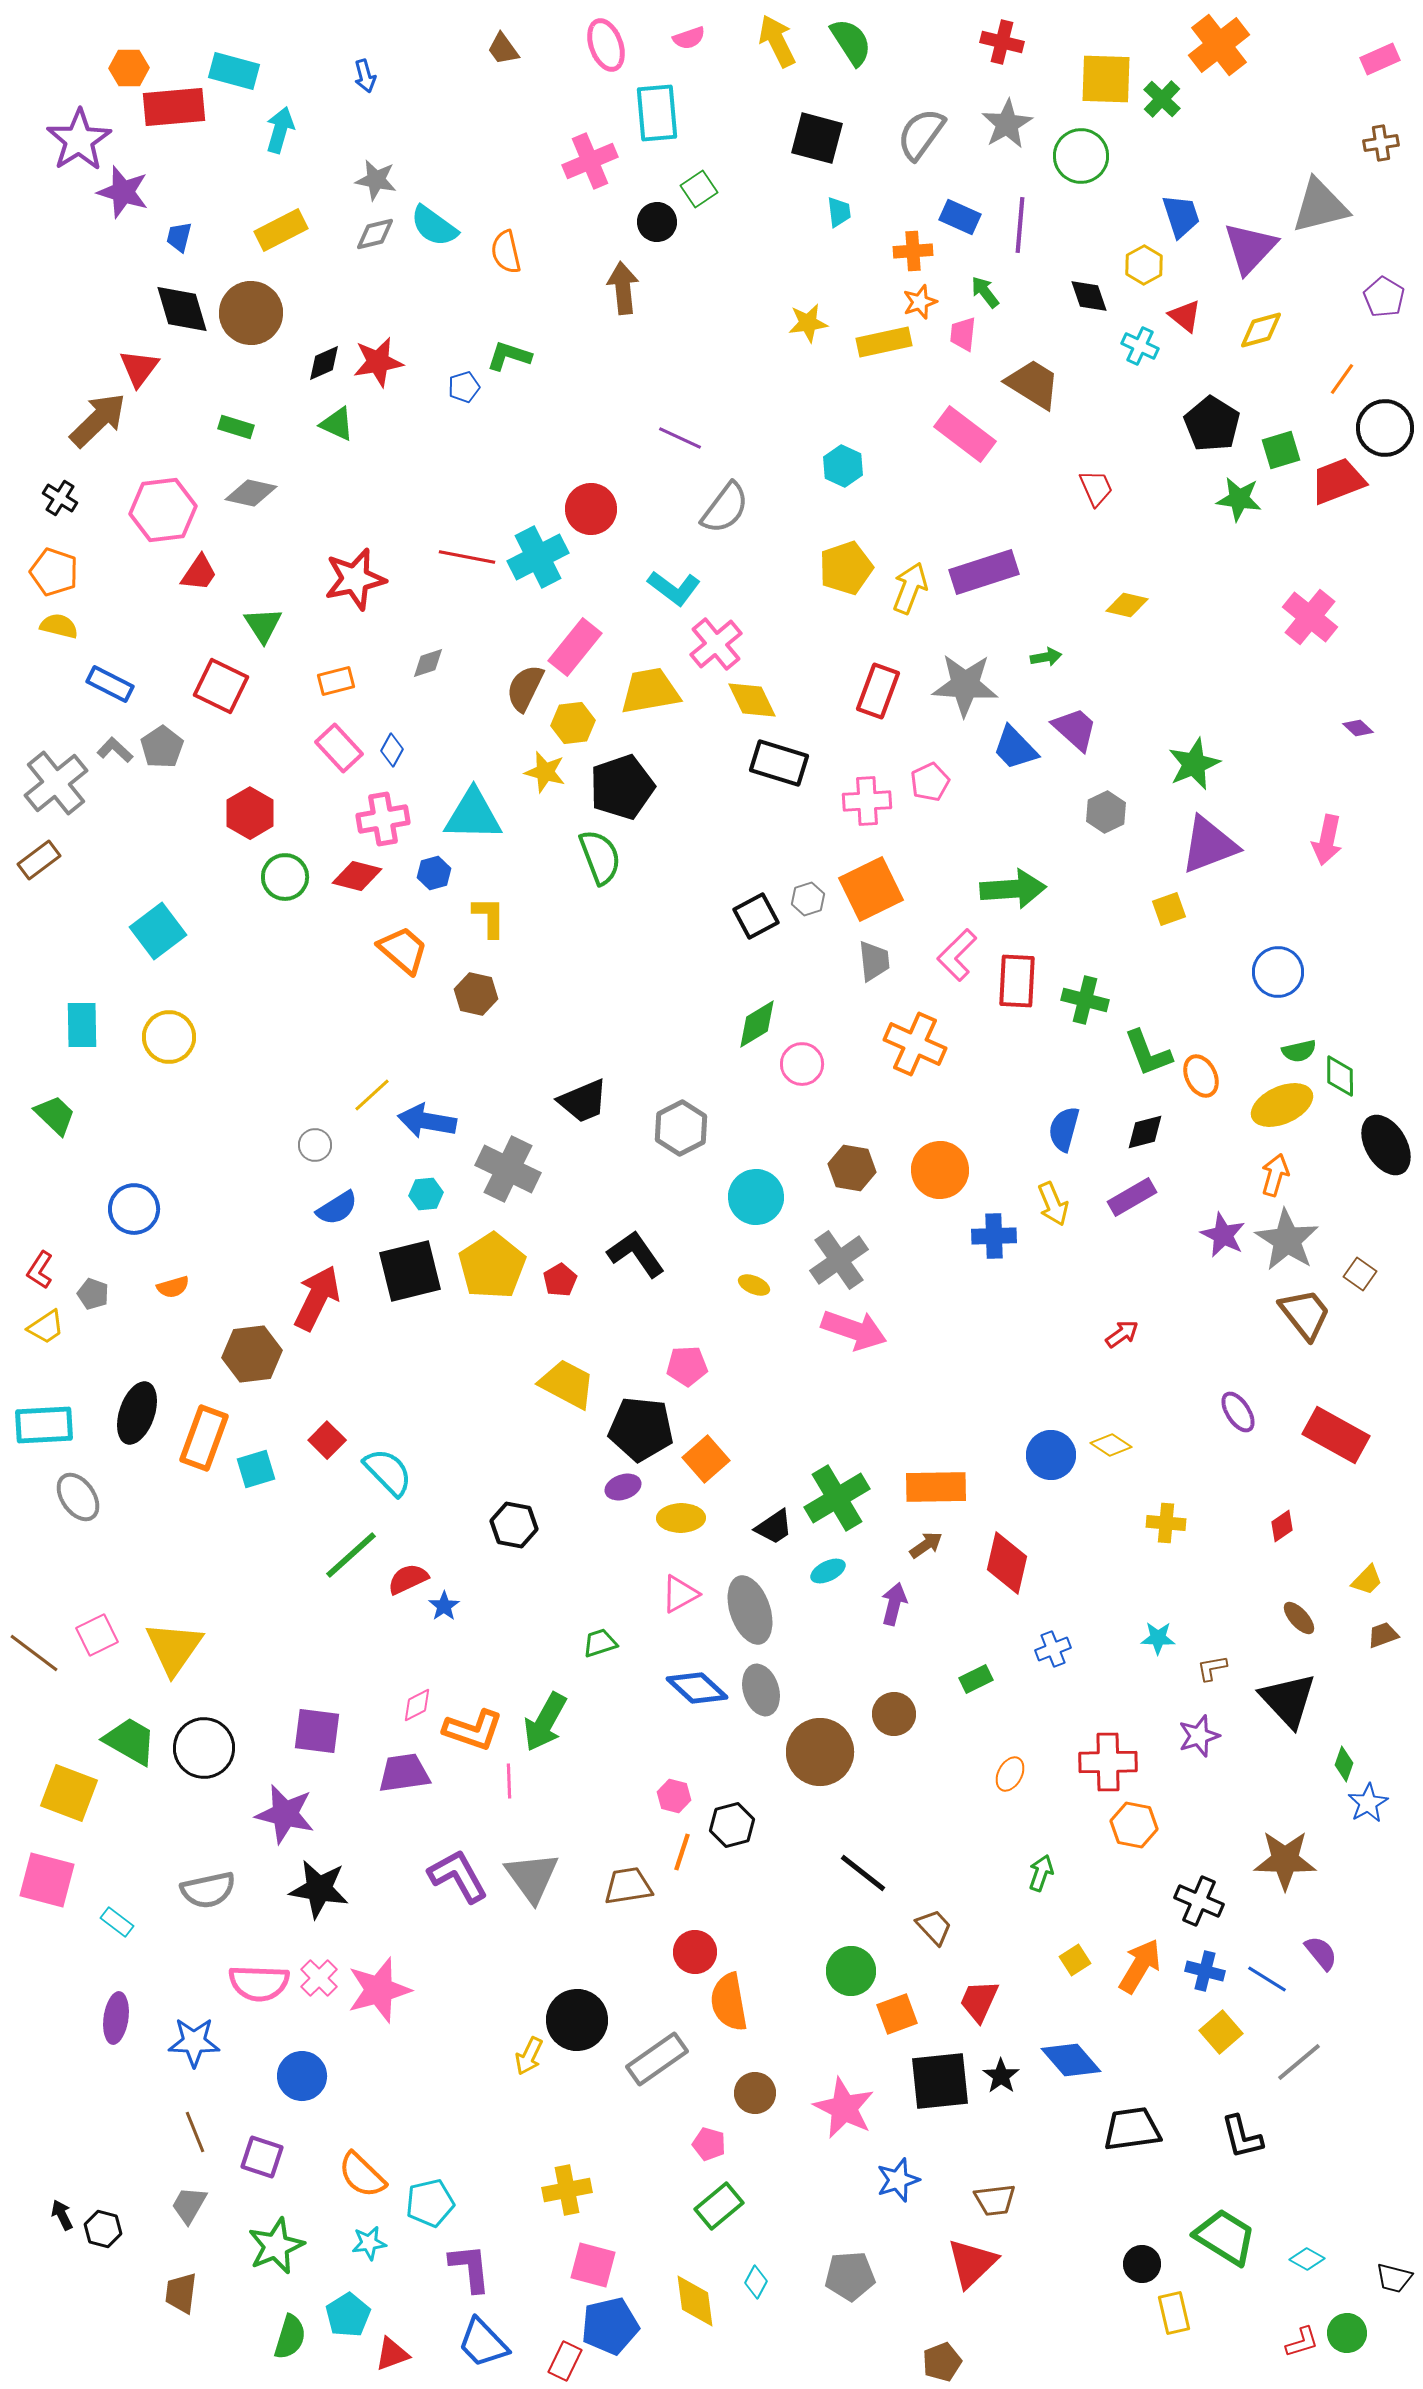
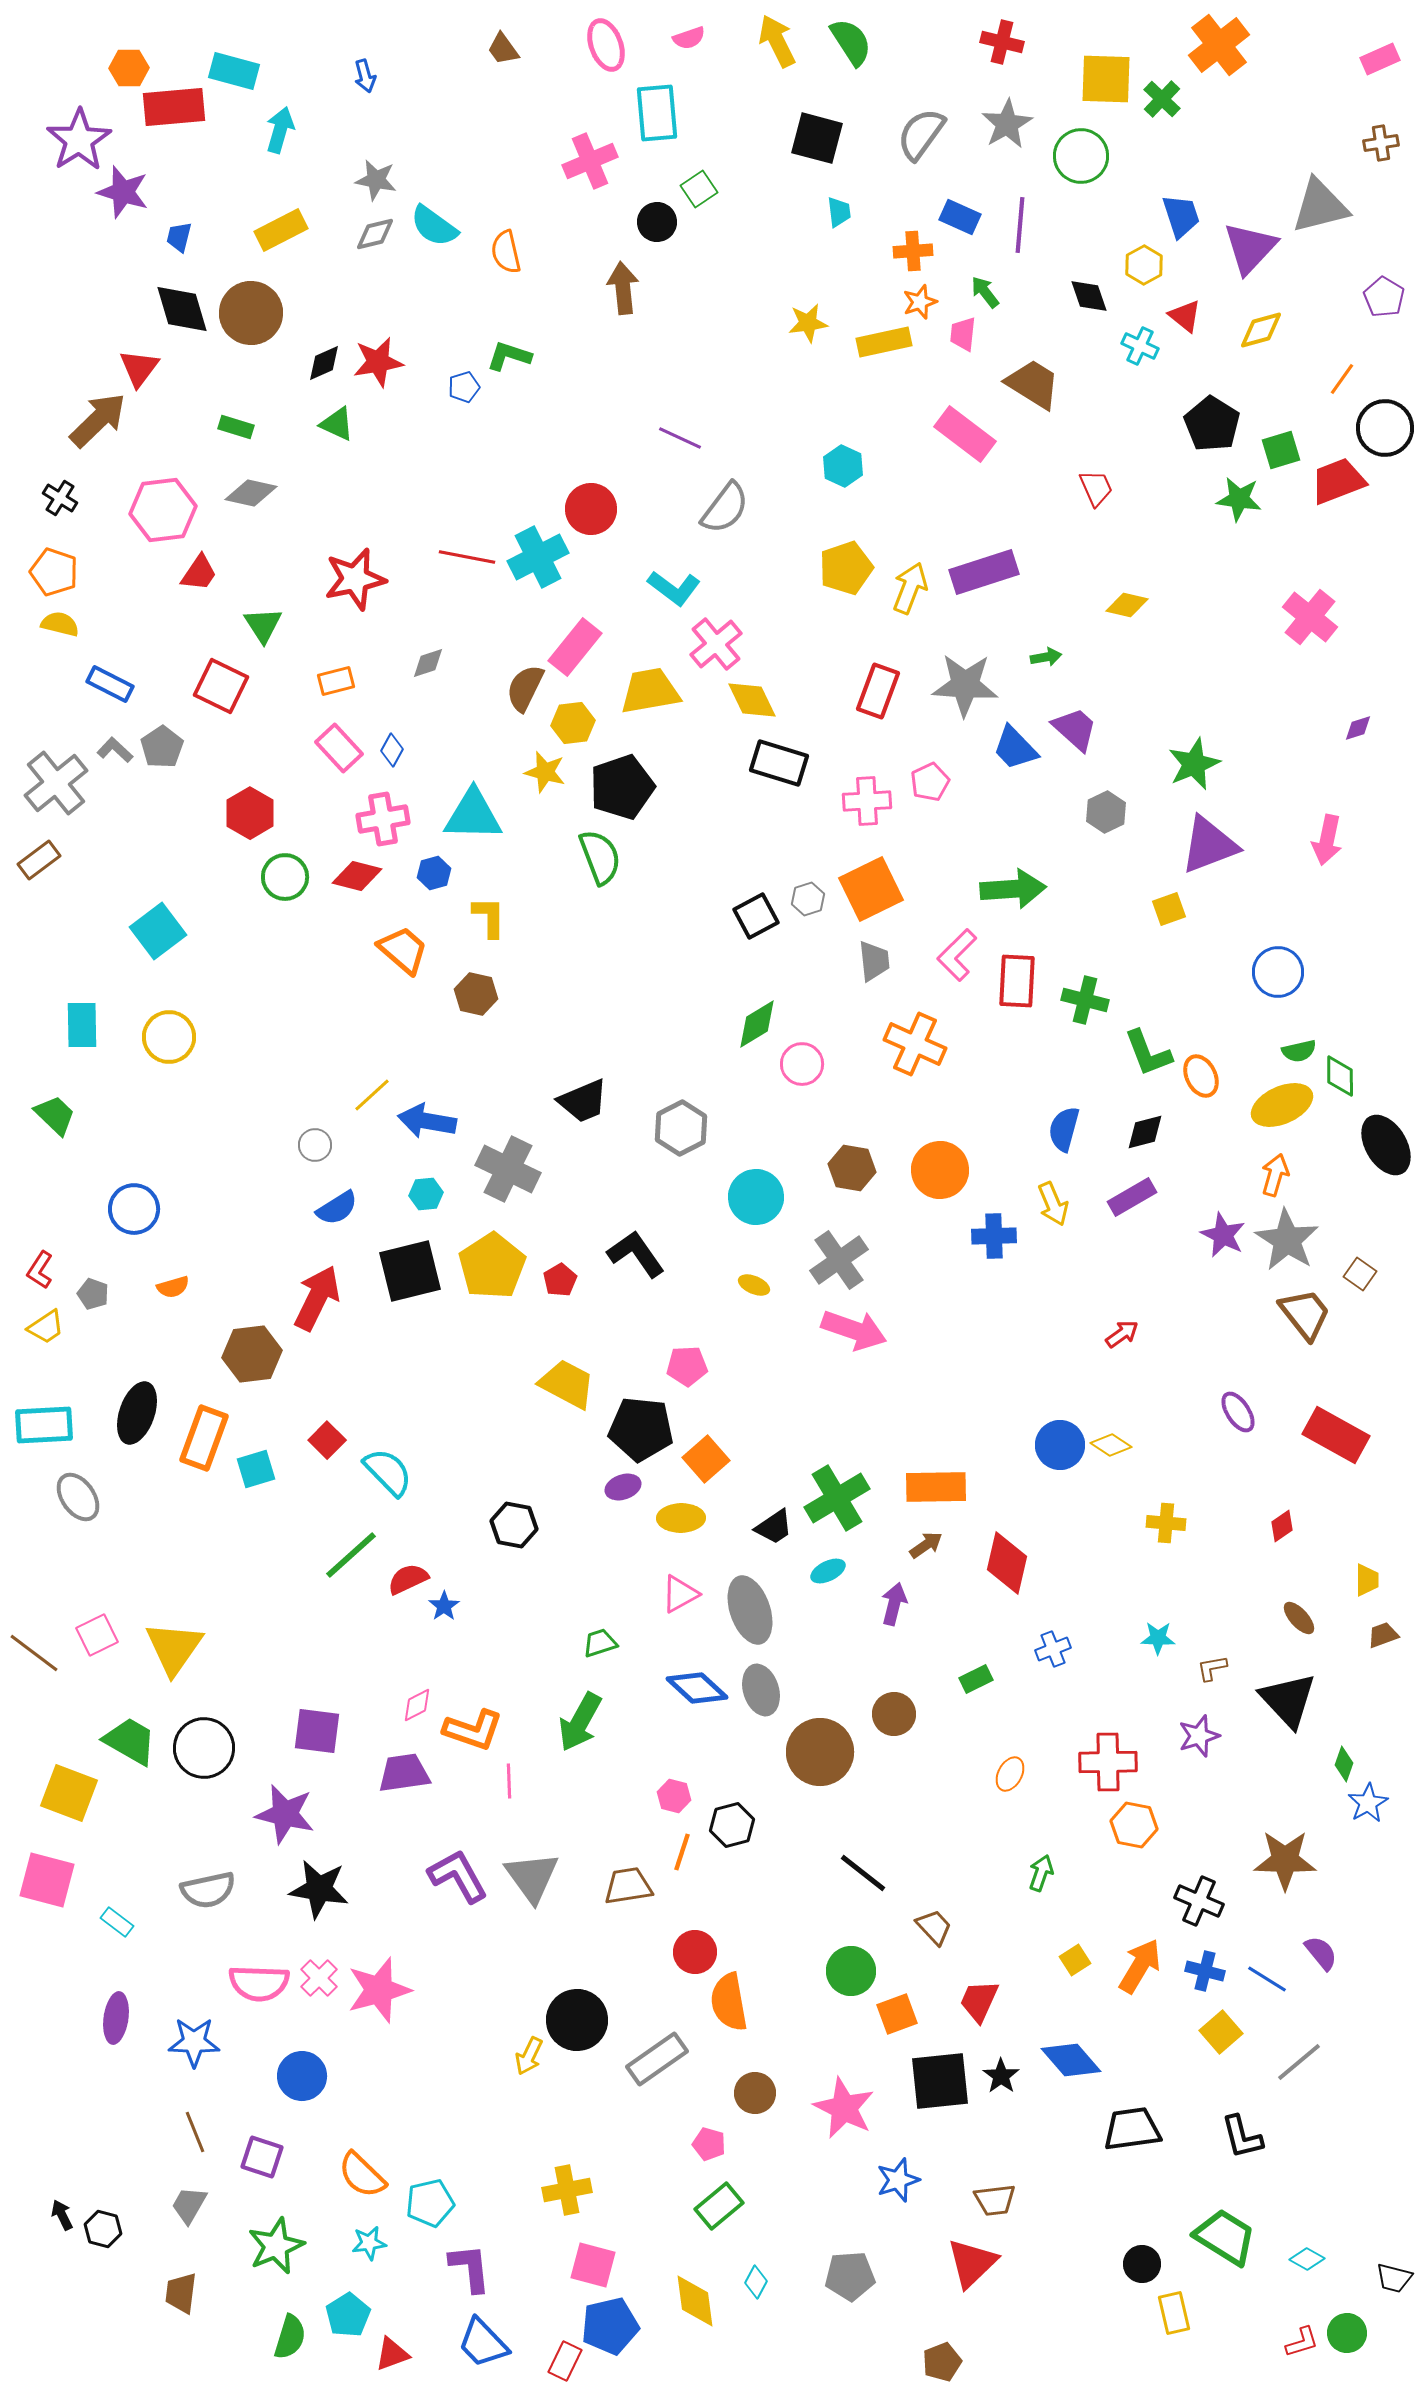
yellow semicircle at (59, 626): moved 1 px right, 2 px up
purple diamond at (1358, 728): rotated 60 degrees counterclockwise
blue circle at (1051, 1455): moved 9 px right, 10 px up
yellow trapezoid at (1367, 1580): rotated 44 degrees counterclockwise
green arrow at (545, 1722): moved 35 px right
